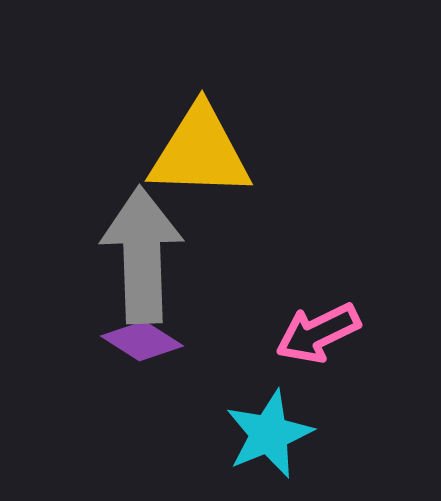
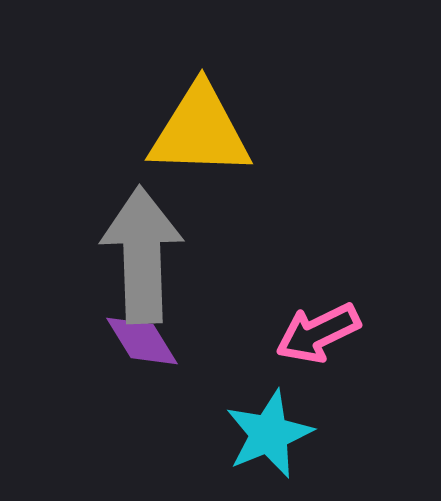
yellow triangle: moved 21 px up
purple diamond: rotated 26 degrees clockwise
